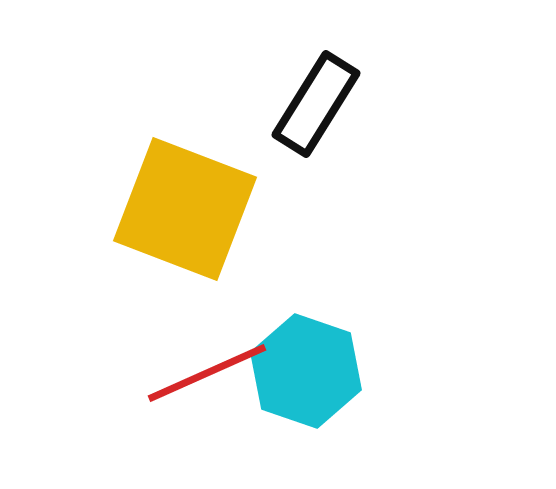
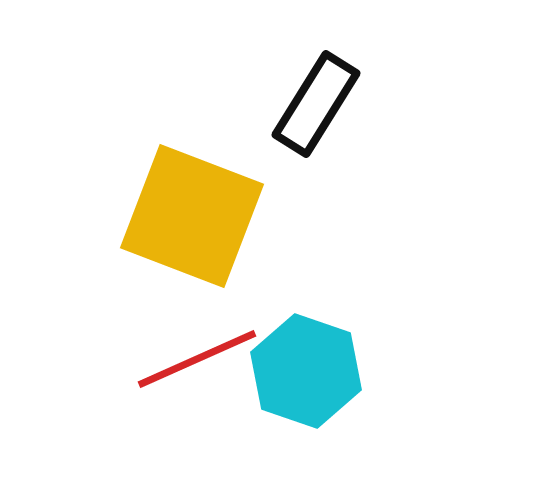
yellow square: moved 7 px right, 7 px down
red line: moved 10 px left, 14 px up
